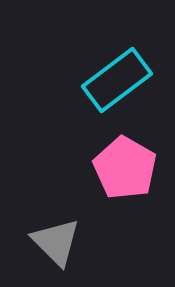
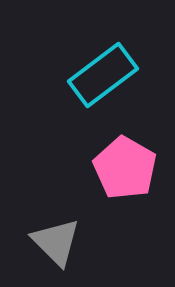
cyan rectangle: moved 14 px left, 5 px up
